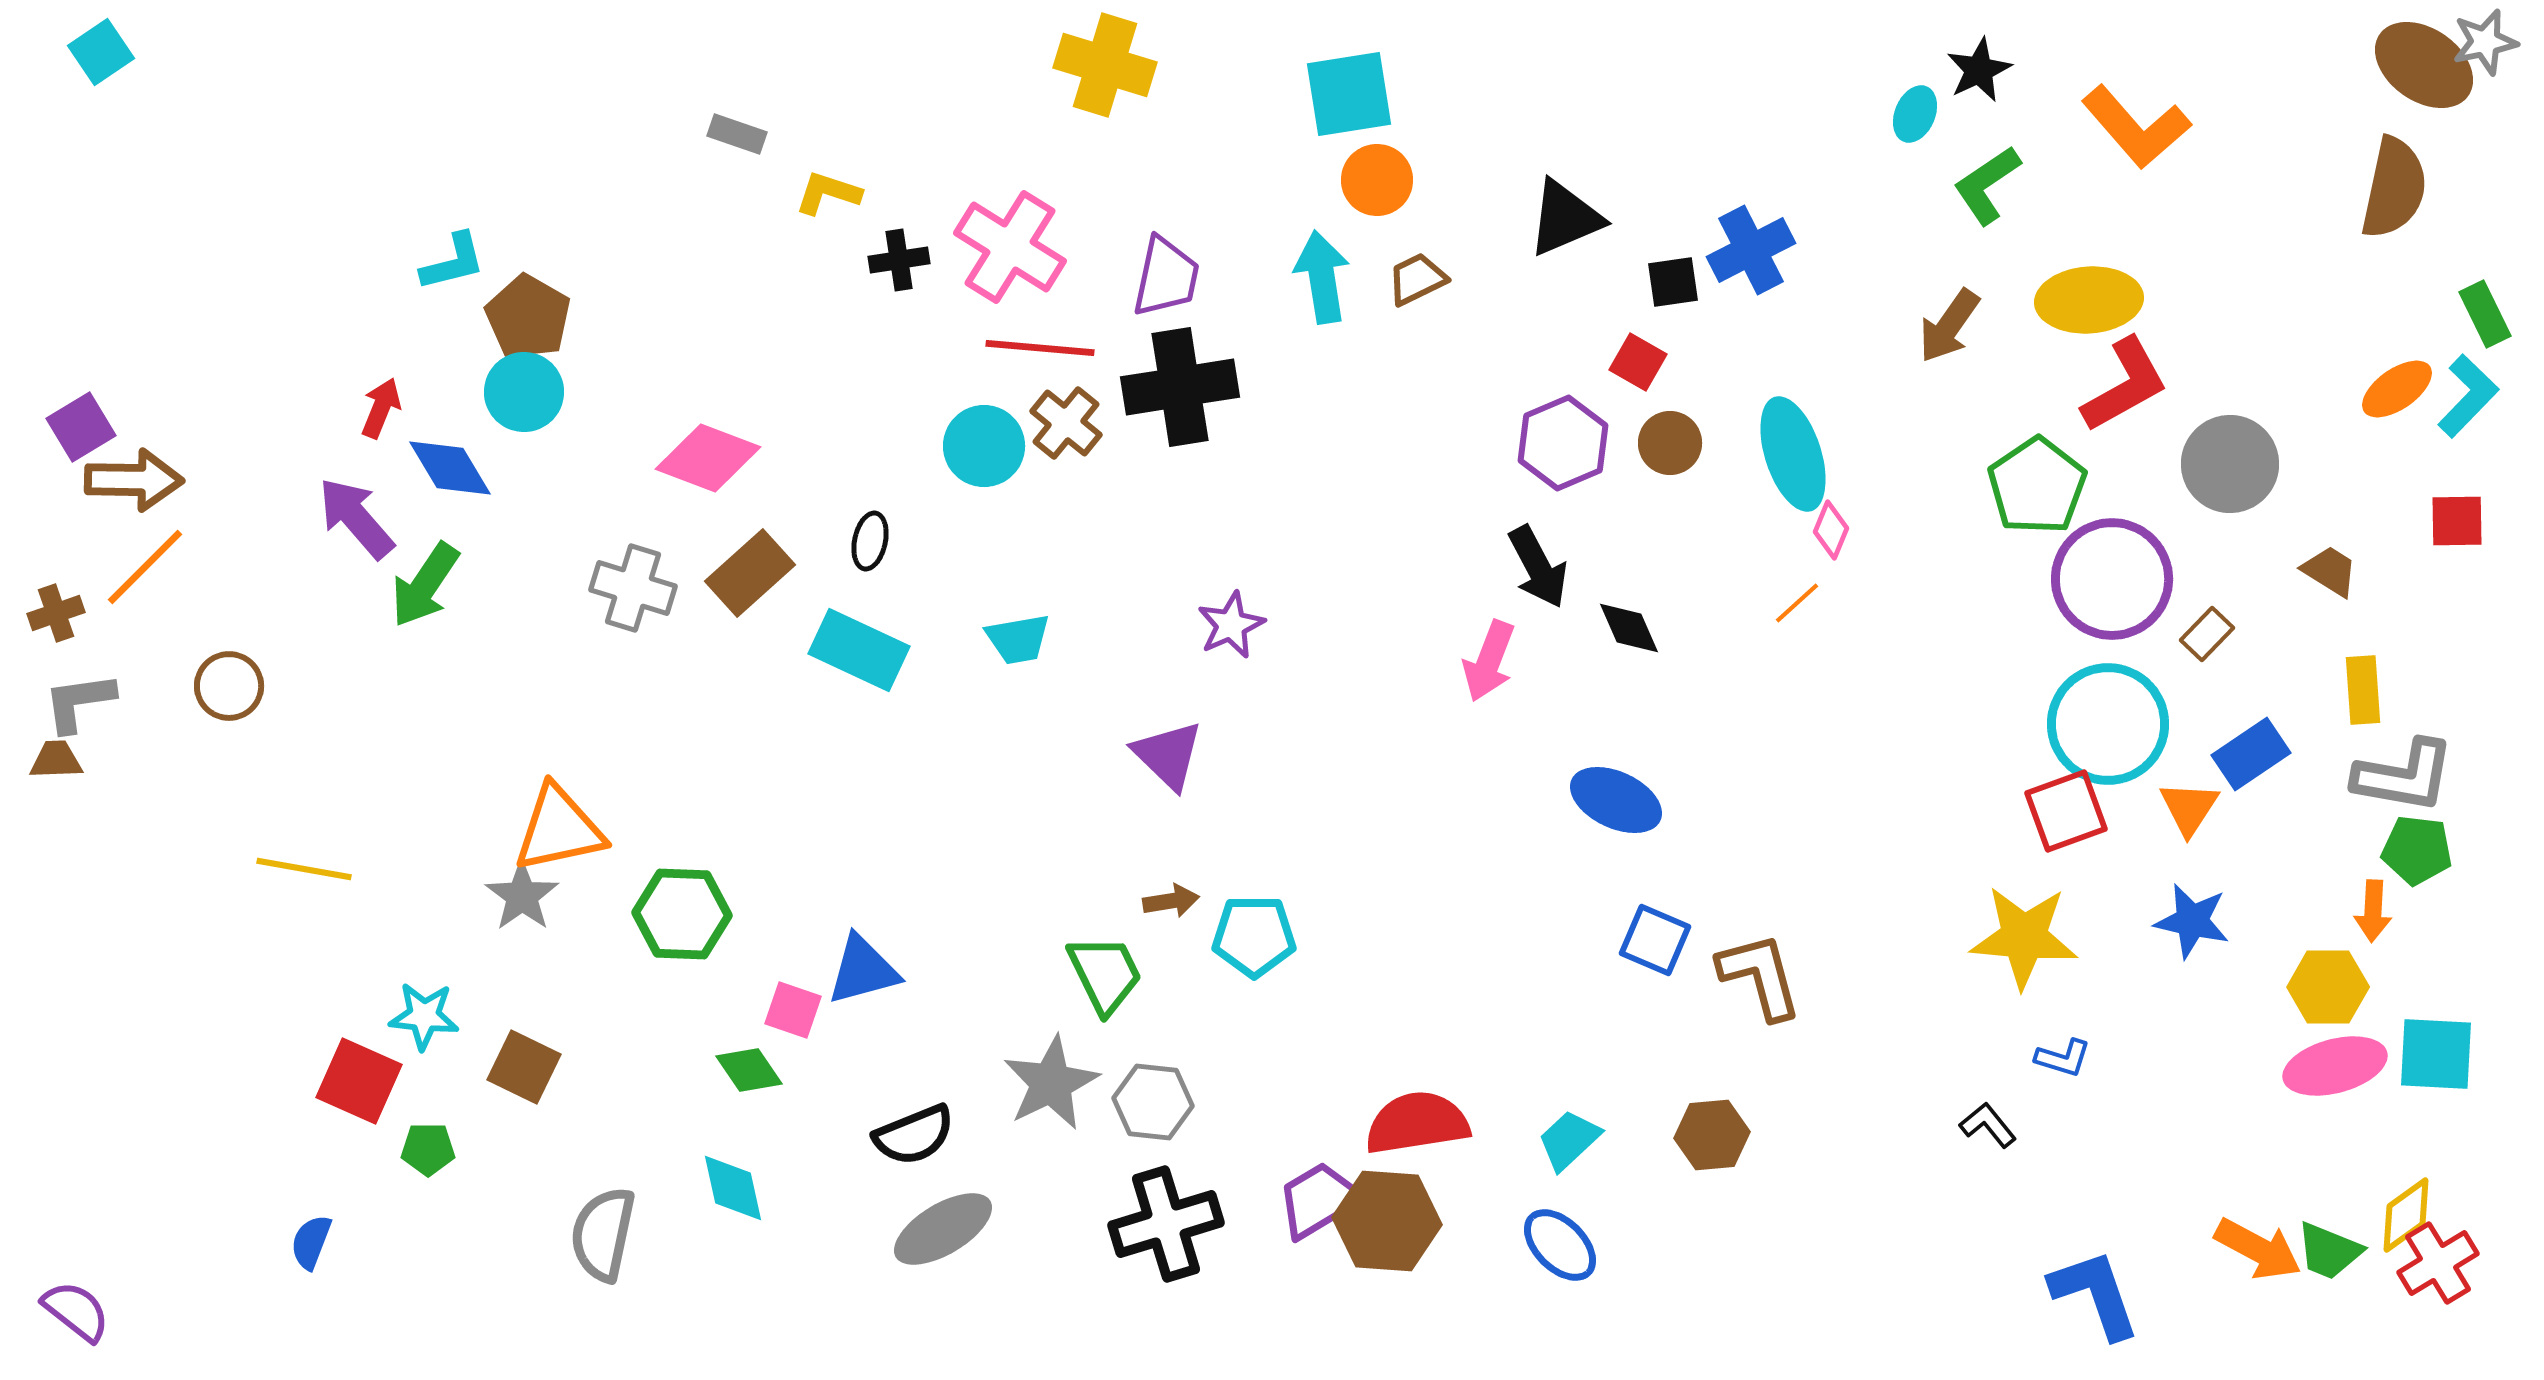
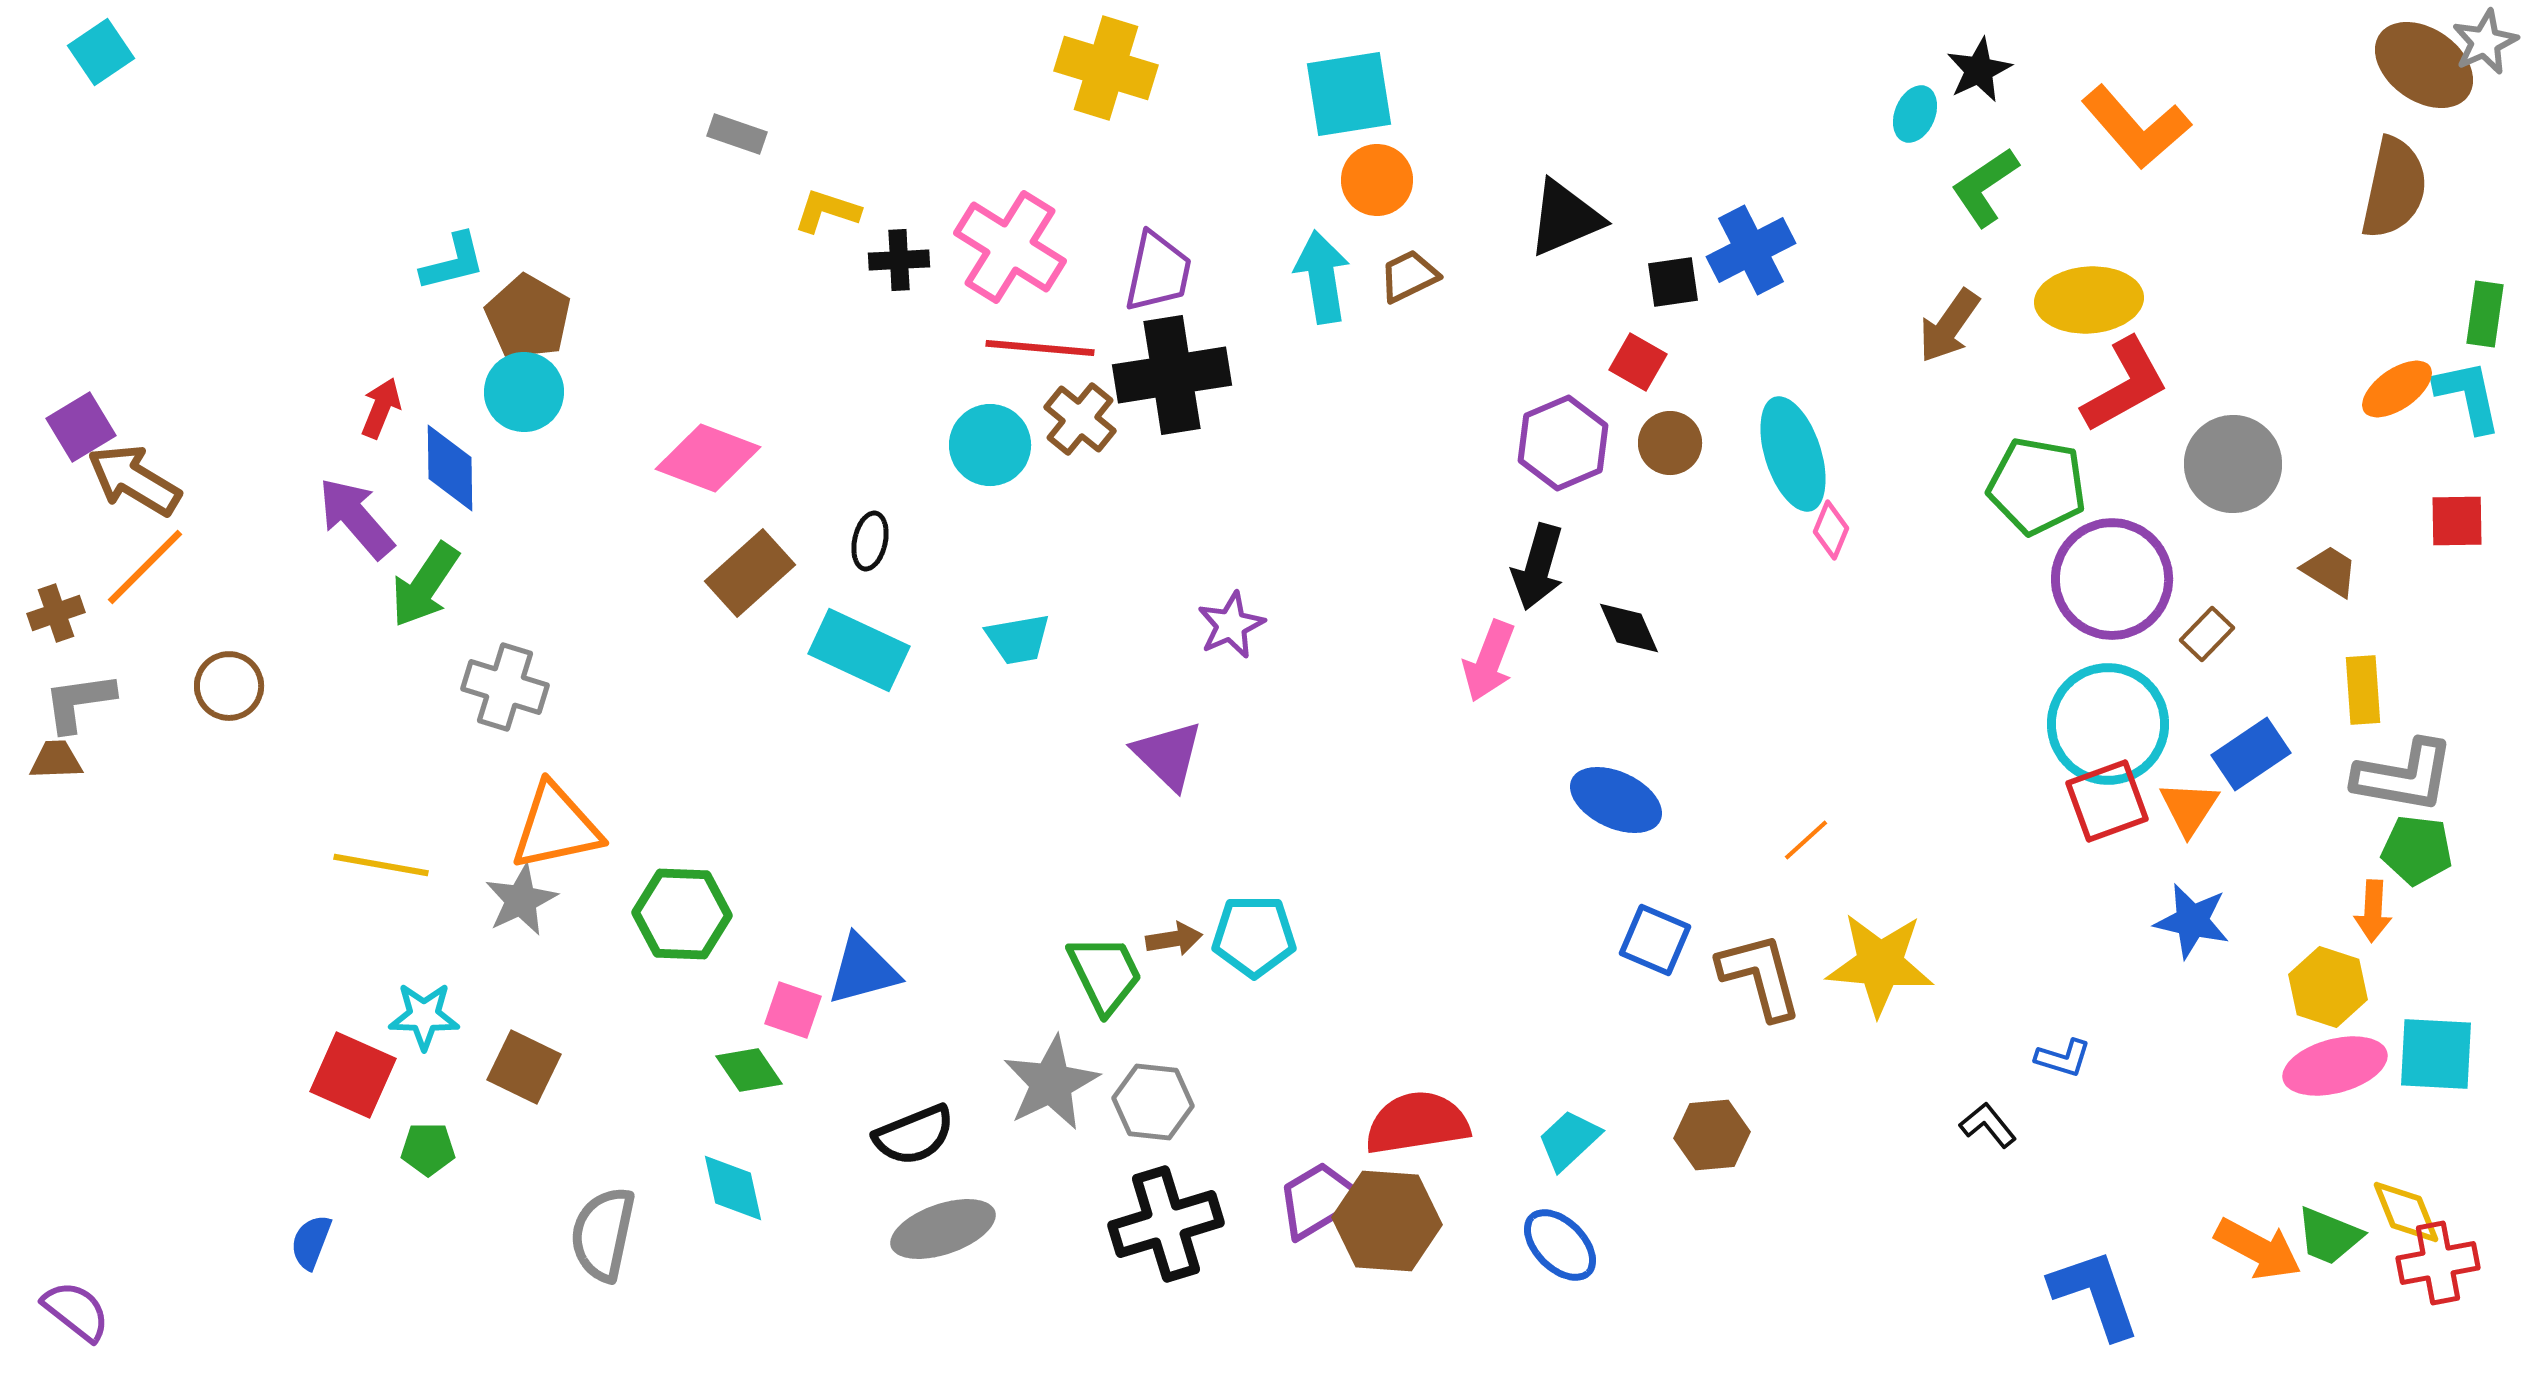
gray star at (2485, 42): rotated 12 degrees counterclockwise
yellow cross at (1105, 65): moved 1 px right, 3 px down
green L-shape at (1987, 185): moved 2 px left, 2 px down
yellow L-shape at (828, 193): moved 1 px left, 18 px down
black cross at (899, 260): rotated 6 degrees clockwise
purple trapezoid at (1166, 277): moved 8 px left, 5 px up
brown trapezoid at (1417, 279): moved 8 px left, 3 px up
green rectangle at (2485, 314): rotated 34 degrees clockwise
black cross at (1180, 387): moved 8 px left, 12 px up
cyan L-shape at (2468, 396): rotated 56 degrees counterclockwise
brown cross at (1066, 423): moved 14 px right, 4 px up
cyan circle at (984, 446): moved 6 px right, 1 px up
gray circle at (2230, 464): moved 3 px right
blue diamond at (450, 468): rotated 30 degrees clockwise
brown arrow at (134, 480): rotated 150 degrees counterclockwise
green pentagon at (2037, 486): rotated 28 degrees counterclockwise
black arrow at (1538, 567): rotated 44 degrees clockwise
gray cross at (633, 588): moved 128 px left, 99 px down
orange line at (1797, 603): moved 9 px right, 237 px down
red square at (2066, 811): moved 41 px right, 10 px up
orange triangle at (559, 829): moved 3 px left, 2 px up
yellow line at (304, 869): moved 77 px right, 4 px up
gray star at (522, 896): moved 1 px left, 4 px down; rotated 10 degrees clockwise
brown arrow at (1171, 901): moved 3 px right, 38 px down
yellow star at (2024, 937): moved 144 px left, 27 px down
yellow hexagon at (2328, 987): rotated 18 degrees clockwise
cyan star at (424, 1016): rotated 4 degrees counterclockwise
red square at (359, 1081): moved 6 px left, 6 px up
yellow diamond at (2406, 1215): moved 3 px up; rotated 76 degrees counterclockwise
gray ellipse at (943, 1229): rotated 12 degrees clockwise
green trapezoid at (2329, 1251): moved 15 px up
red cross at (2438, 1263): rotated 20 degrees clockwise
